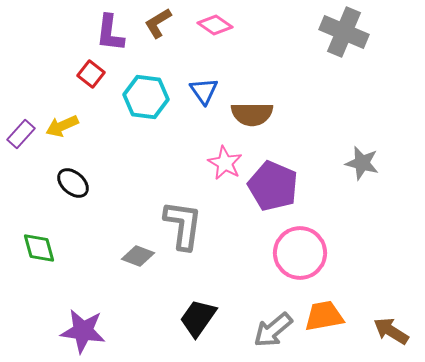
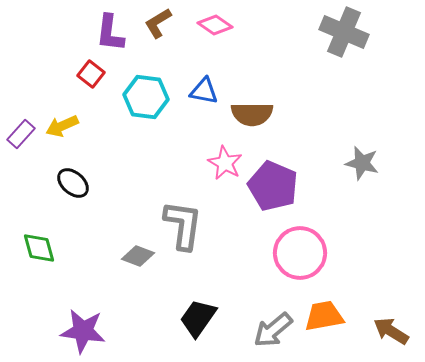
blue triangle: rotated 44 degrees counterclockwise
